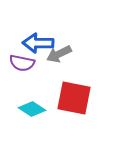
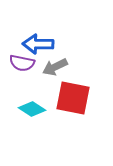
blue arrow: moved 1 px down
gray arrow: moved 4 px left, 13 px down
red square: moved 1 px left
